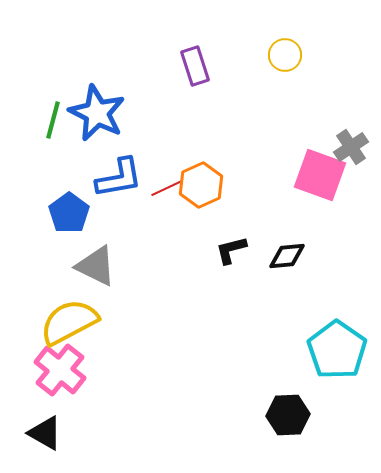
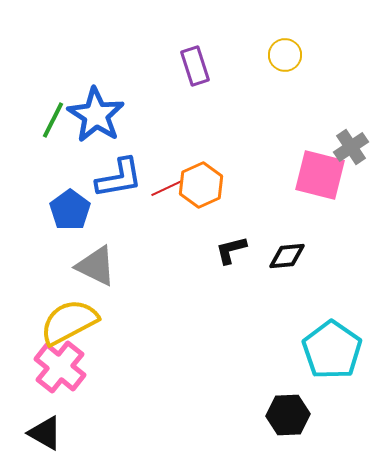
blue star: moved 1 px left, 2 px down; rotated 6 degrees clockwise
green line: rotated 12 degrees clockwise
pink square: rotated 6 degrees counterclockwise
blue pentagon: moved 1 px right, 3 px up
cyan pentagon: moved 5 px left
pink cross: moved 3 px up
